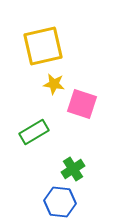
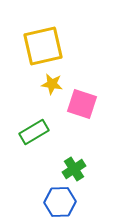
yellow star: moved 2 px left
green cross: moved 1 px right
blue hexagon: rotated 8 degrees counterclockwise
